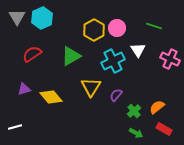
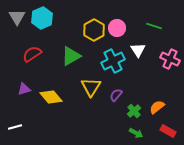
red rectangle: moved 4 px right, 2 px down
